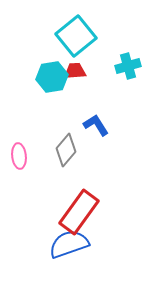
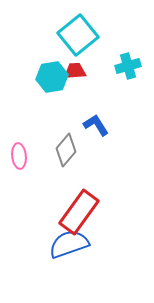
cyan square: moved 2 px right, 1 px up
